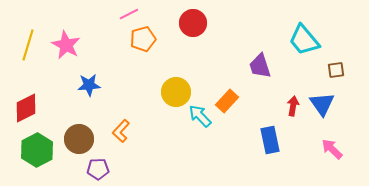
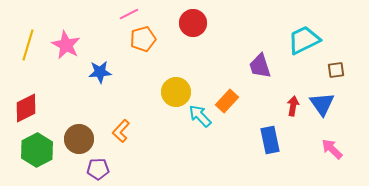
cyan trapezoid: rotated 104 degrees clockwise
blue star: moved 11 px right, 13 px up
